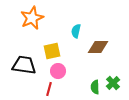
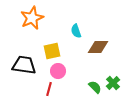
cyan semicircle: rotated 32 degrees counterclockwise
green semicircle: rotated 136 degrees clockwise
